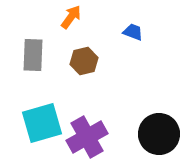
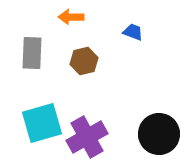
orange arrow: rotated 125 degrees counterclockwise
gray rectangle: moved 1 px left, 2 px up
